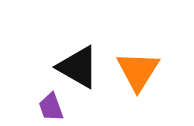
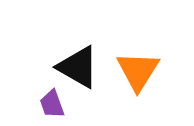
purple trapezoid: moved 1 px right, 3 px up
